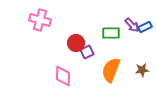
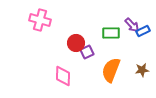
blue rectangle: moved 2 px left, 4 px down
